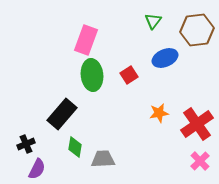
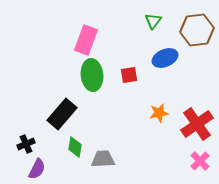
red square: rotated 24 degrees clockwise
